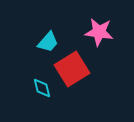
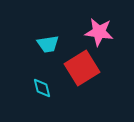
cyan trapezoid: moved 2 px down; rotated 40 degrees clockwise
red square: moved 10 px right, 1 px up
